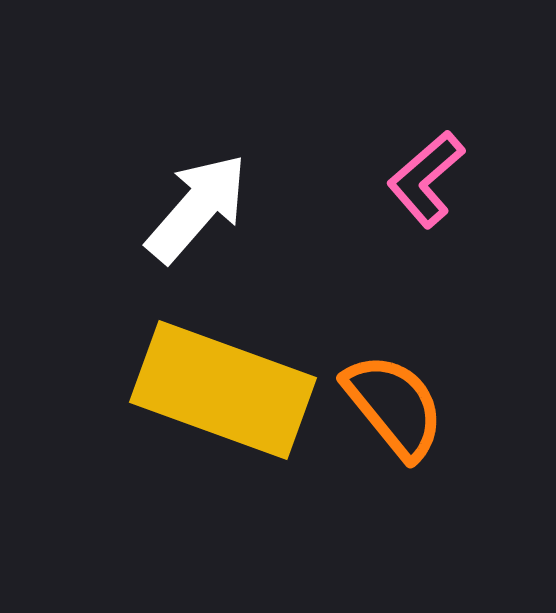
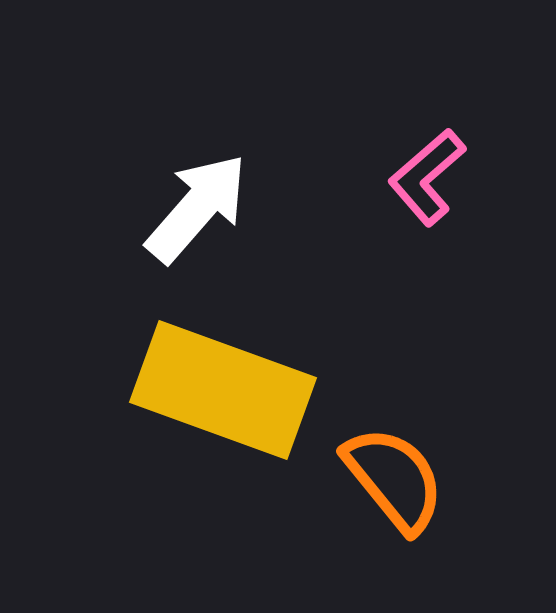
pink L-shape: moved 1 px right, 2 px up
orange semicircle: moved 73 px down
